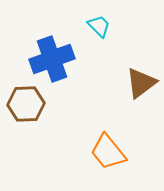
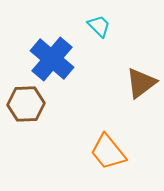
blue cross: rotated 30 degrees counterclockwise
